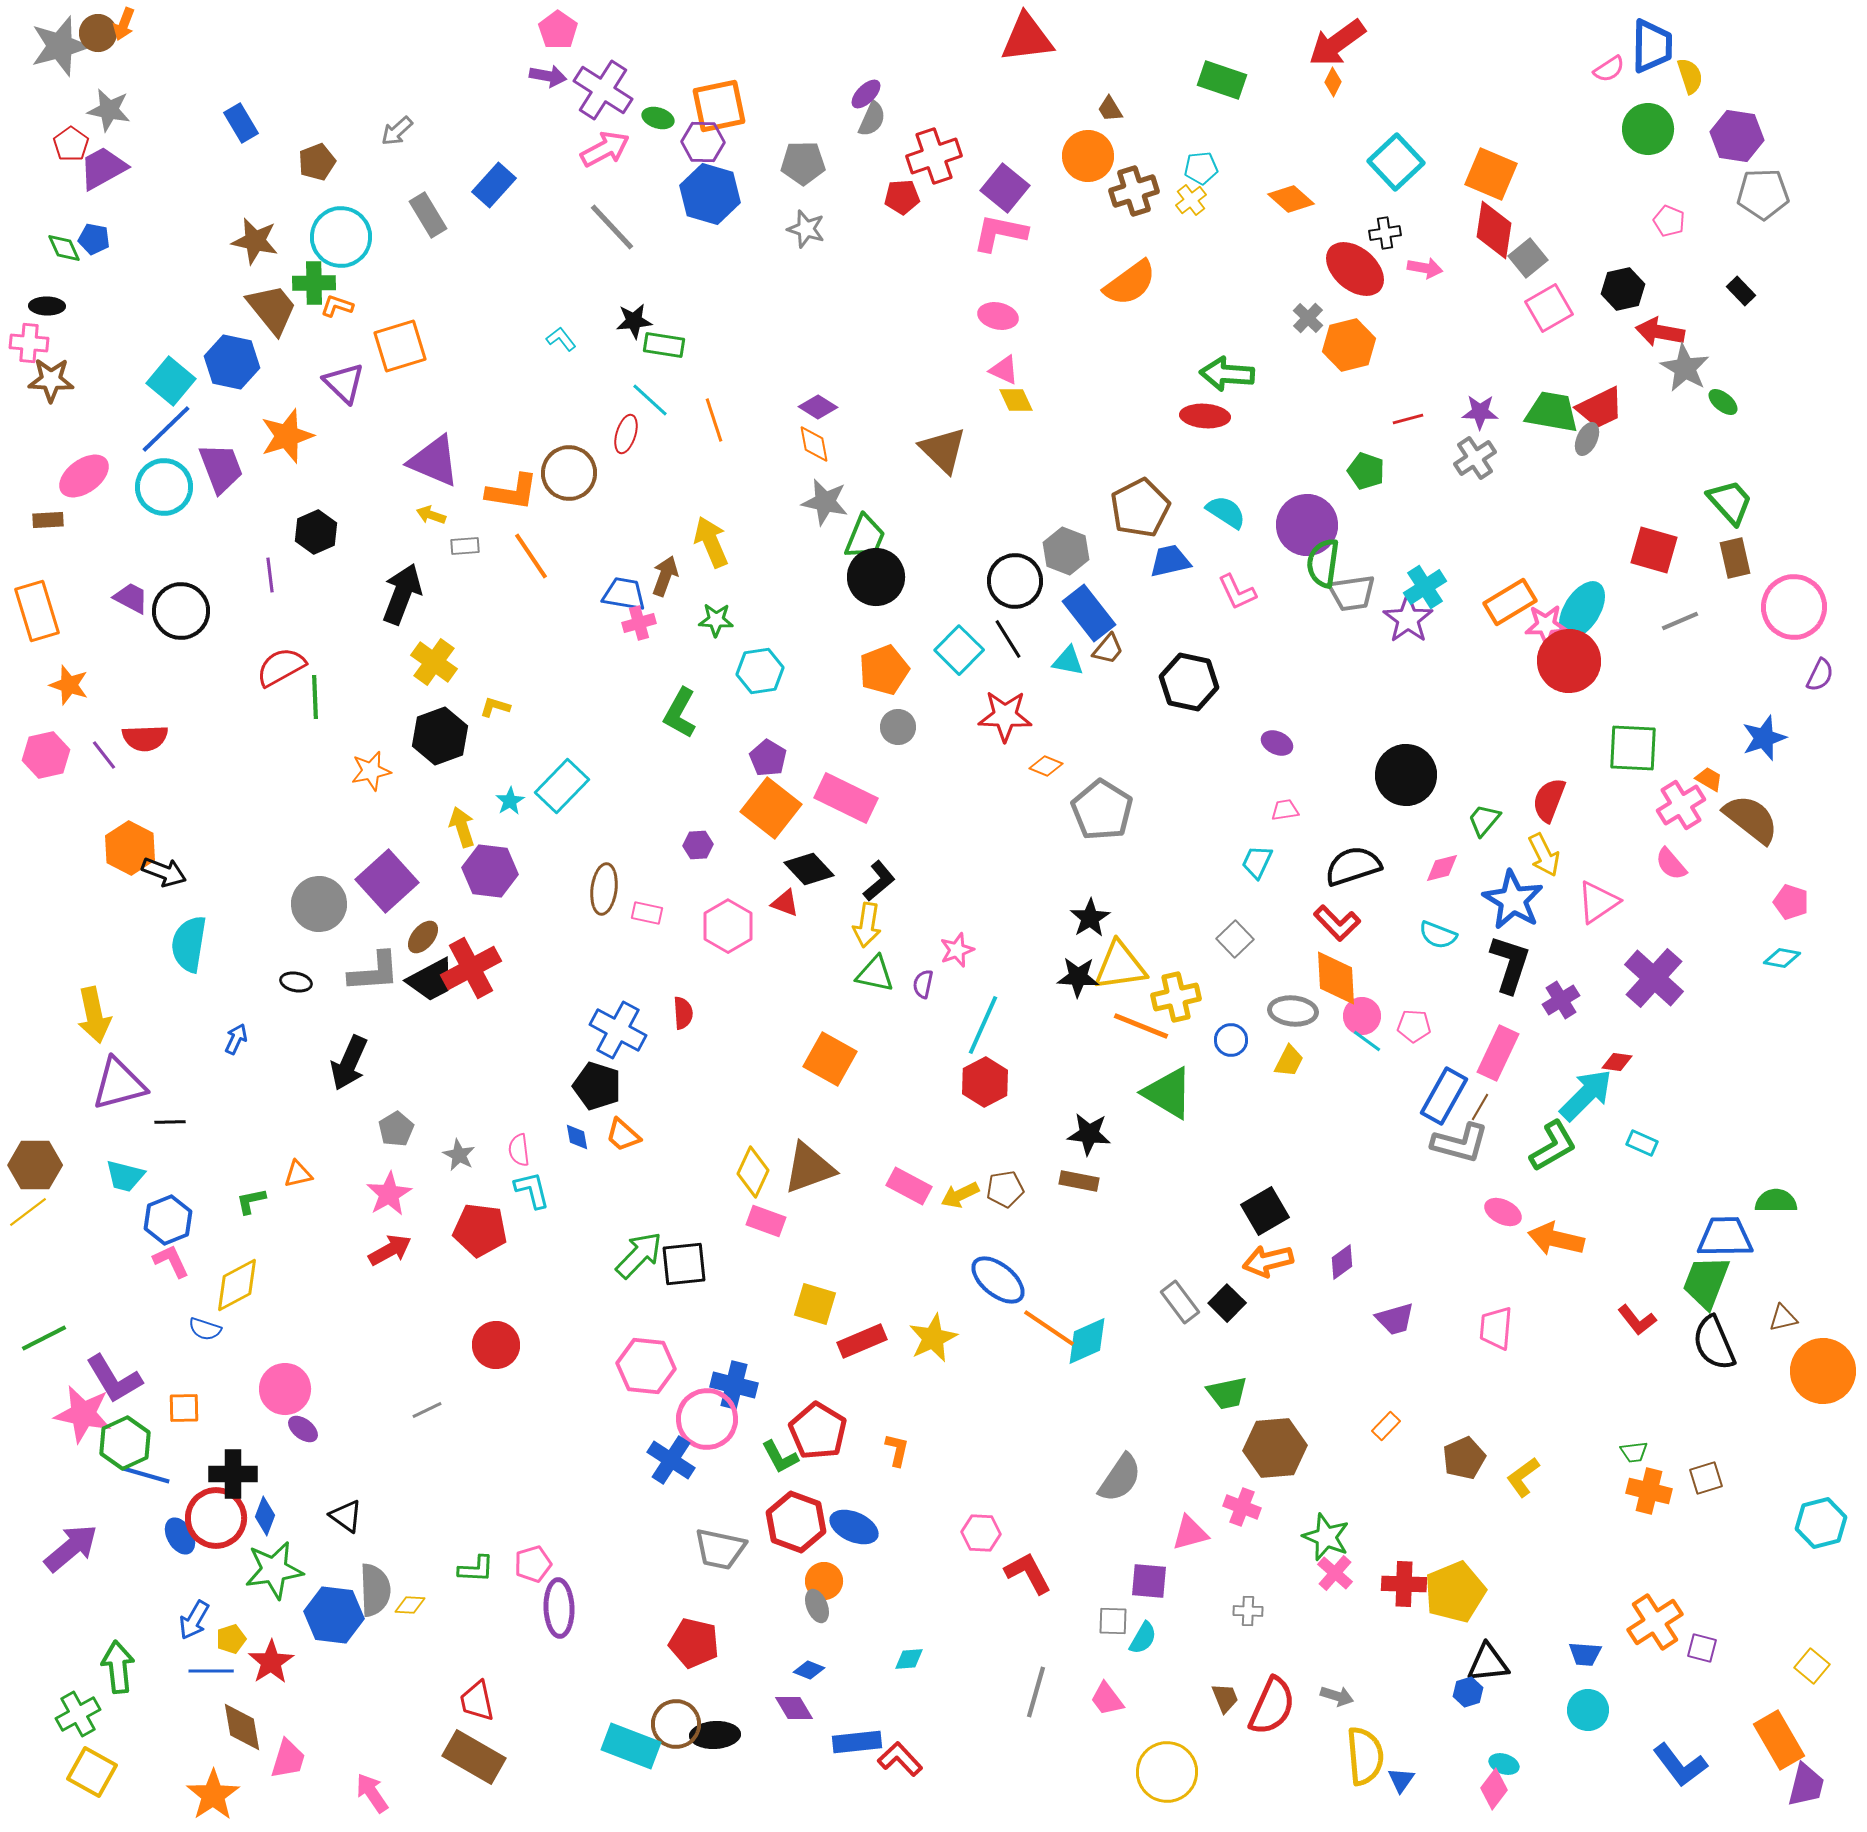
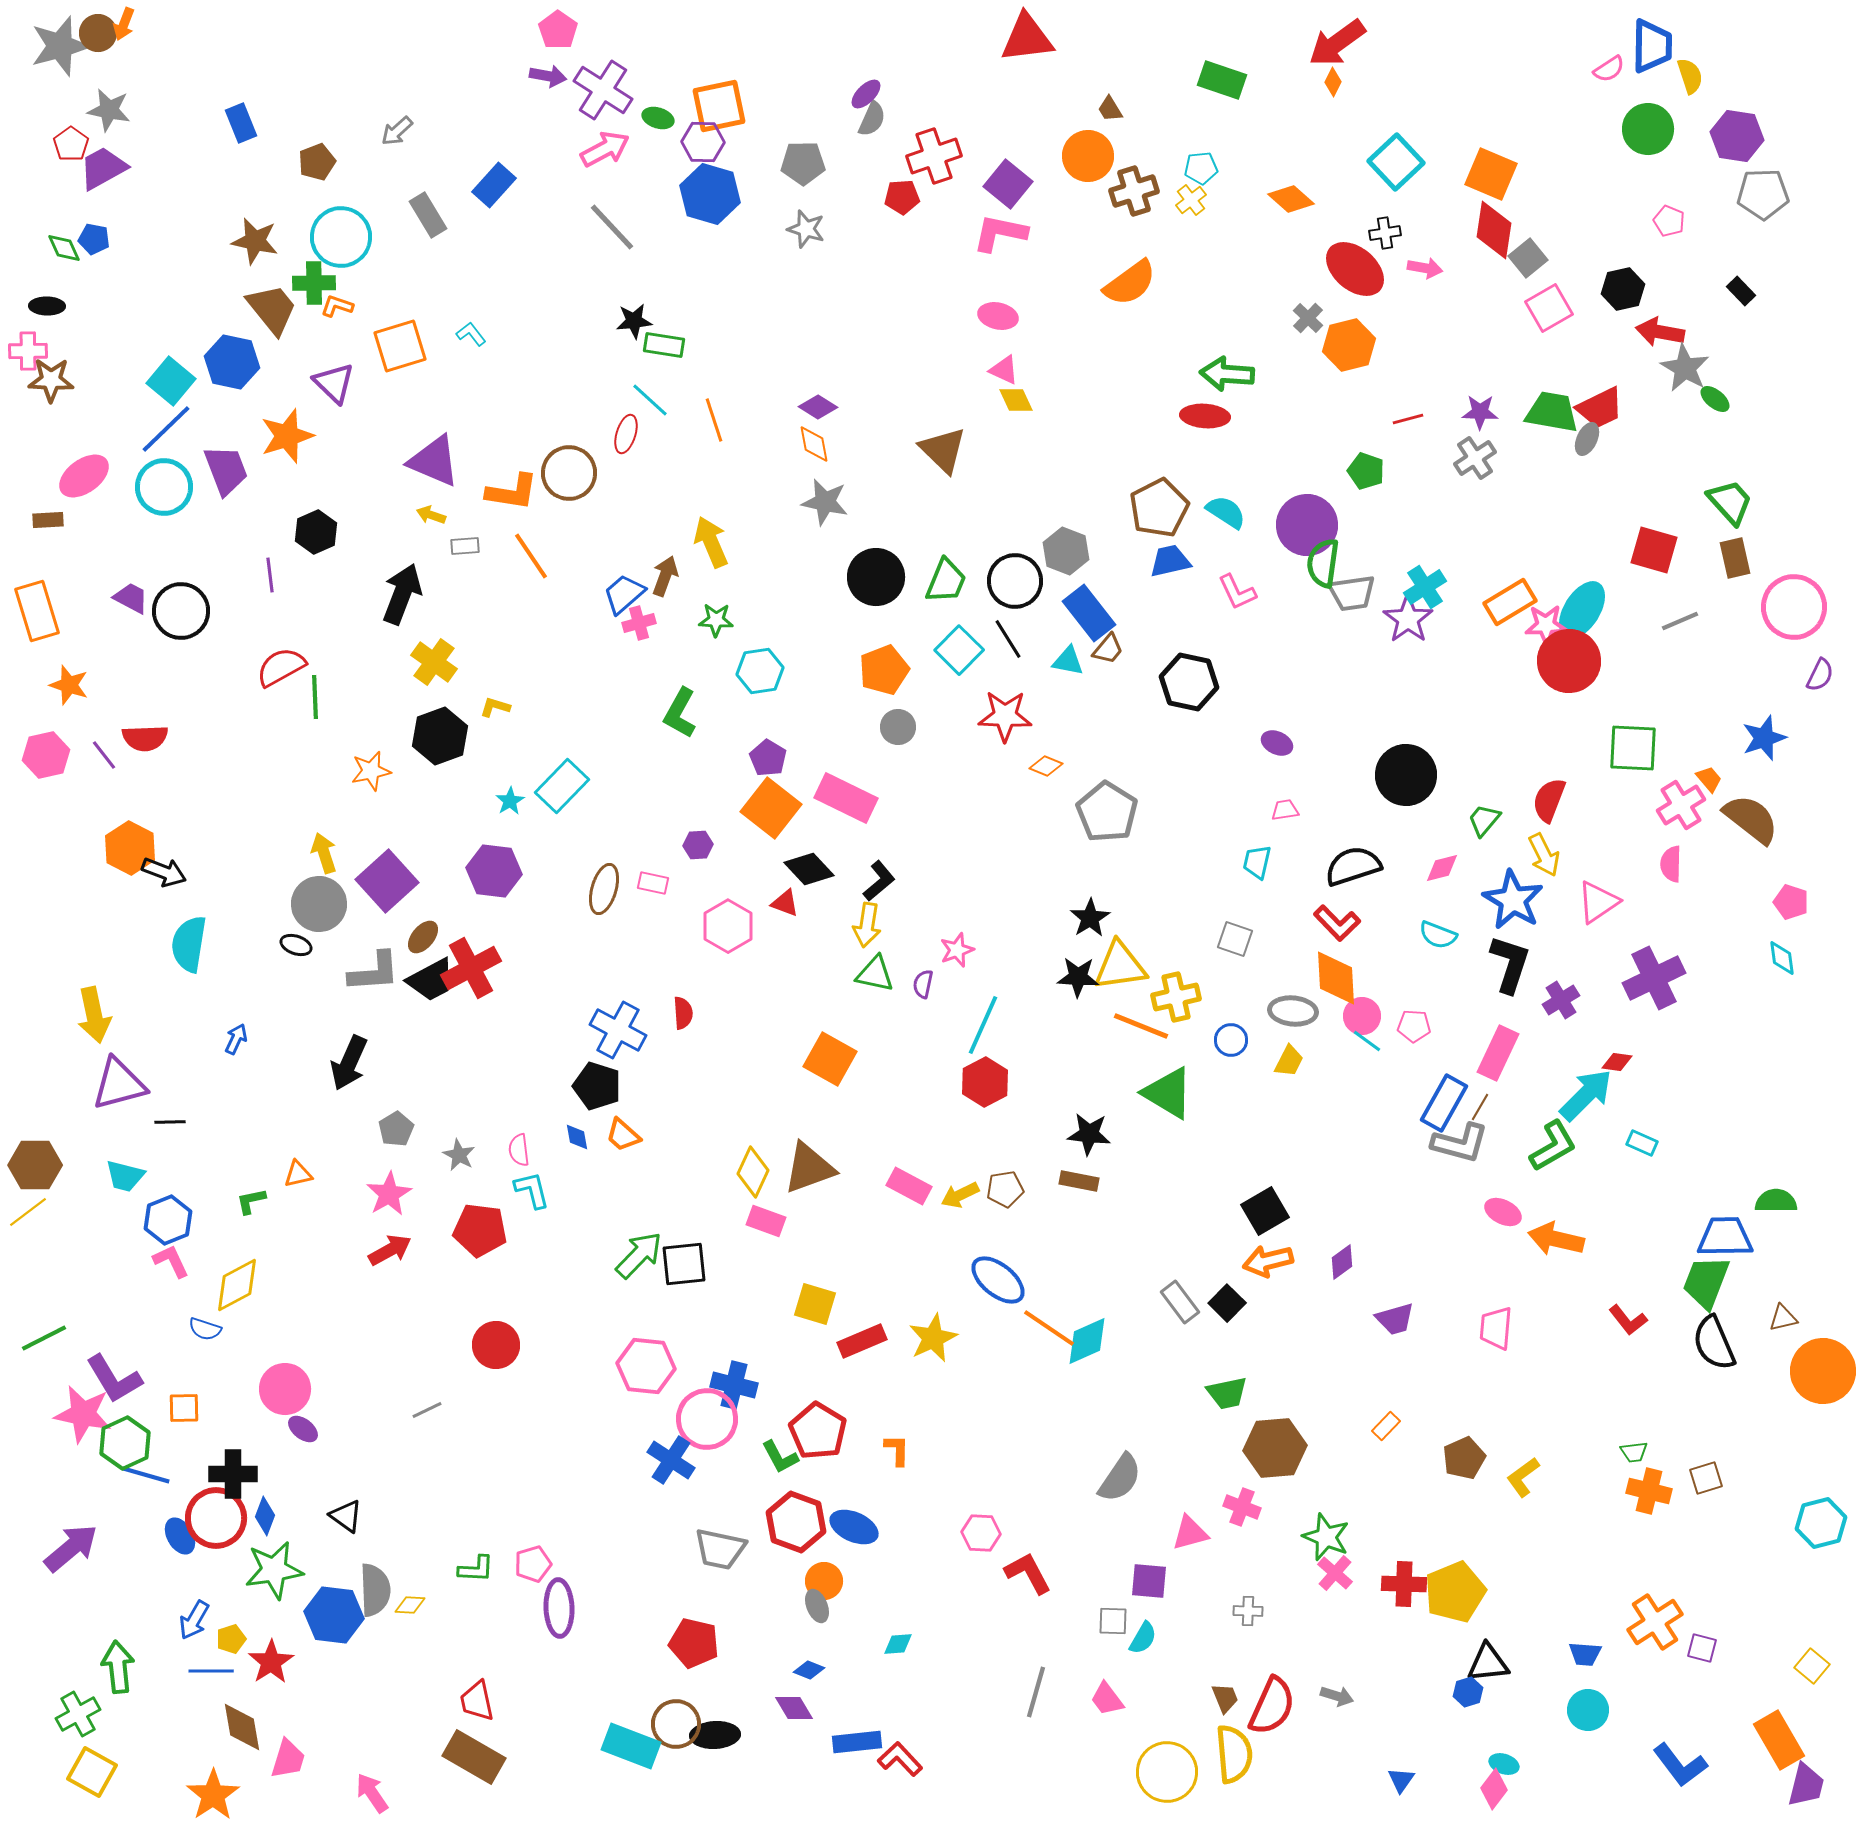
blue rectangle at (241, 123): rotated 9 degrees clockwise
purple square at (1005, 188): moved 3 px right, 4 px up
cyan L-shape at (561, 339): moved 90 px left, 5 px up
pink cross at (29, 343): moved 1 px left, 8 px down; rotated 6 degrees counterclockwise
purple triangle at (344, 383): moved 10 px left
green ellipse at (1723, 402): moved 8 px left, 3 px up
purple trapezoid at (221, 468): moved 5 px right, 2 px down
brown pentagon at (1140, 508): moved 19 px right
green trapezoid at (865, 537): moved 81 px right, 44 px down
blue trapezoid at (624, 594): rotated 51 degrees counterclockwise
orange trapezoid at (1709, 779): rotated 20 degrees clockwise
gray pentagon at (1102, 810): moved 5 px right, 2 px down
yellow arrow at (462, 827): moved 138 px left, 26 px down
cyan trapezoid at (1257, 862): rotated 12 degrees counterclockwise
pink semicircle at (1671, 864): rotated 42 degrees clockwise
purple hexagon at (490, 871): moved 4 px right
brown ellipse at (604, 889): rotated 9 degrees clockwise
pink rectangle at (647, 913): moved 6 px right, 30 px up
gray square at (1235, 939): rotated 27 degrees counterclockwise
cyan diamond at (1782, 958): rotated 72 degrees clockwise
purple cross at (1654, 978): rotated 22 degrees clockwise
black ellipse at (296, 982): moved 37 px up; rotated 8 degrees clockwise
blue rectangle at (1444, 1096): moved 7 px down
red L-shape at (1637, 1320): moved 9 px left
orange L-shape at (897, 1450): rotated 12 degrees counterclockwise
cyan diamond at (909, 1659): moved 11 px left, 15 px up
yellow semicircle at (1365, 1756): moved 131 px left, 2 px up
